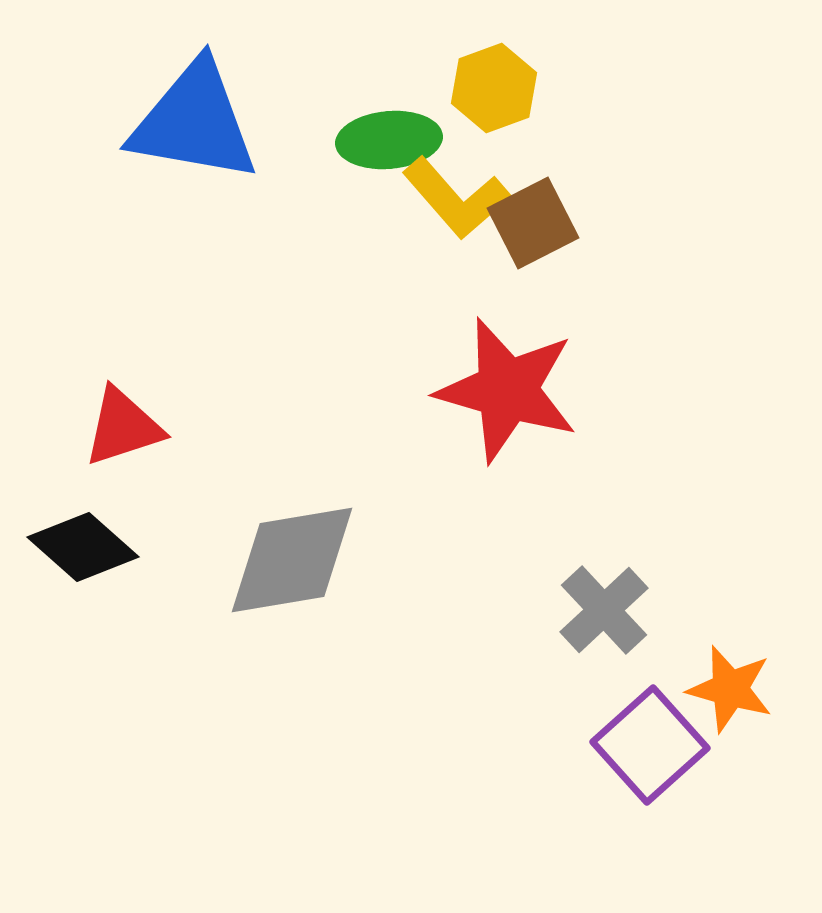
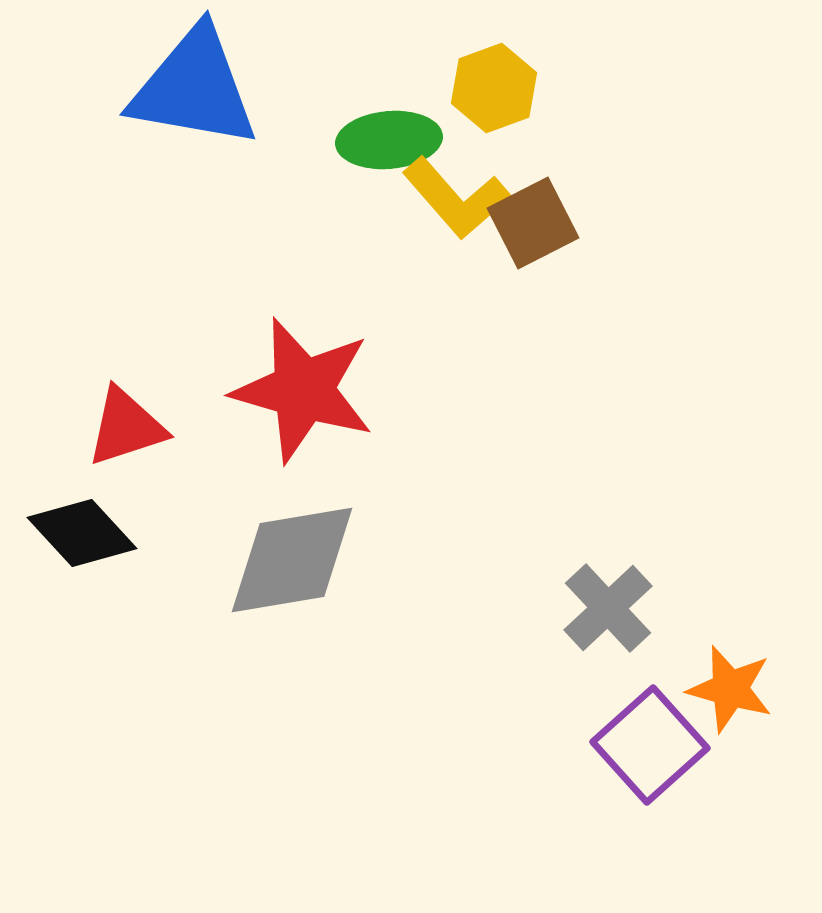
blue triangle: moved 34 px up
red star: moved 204 px left
red triangle: moved 3 px right
black diamond: moved 1 px left, 14 px up; rotated 6 degrees clockwise
gray cross: moved 4 px right, 2 px up
